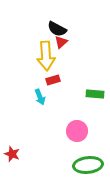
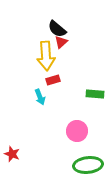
black semicircle: rotated 12 degrees clockwise
